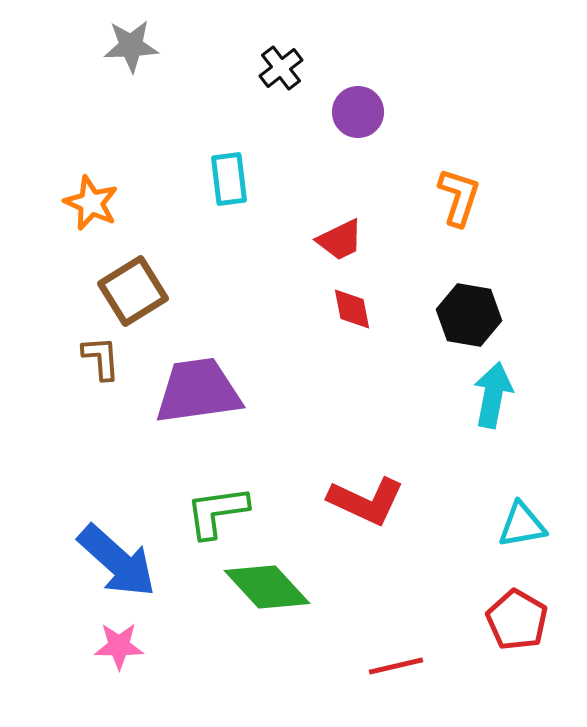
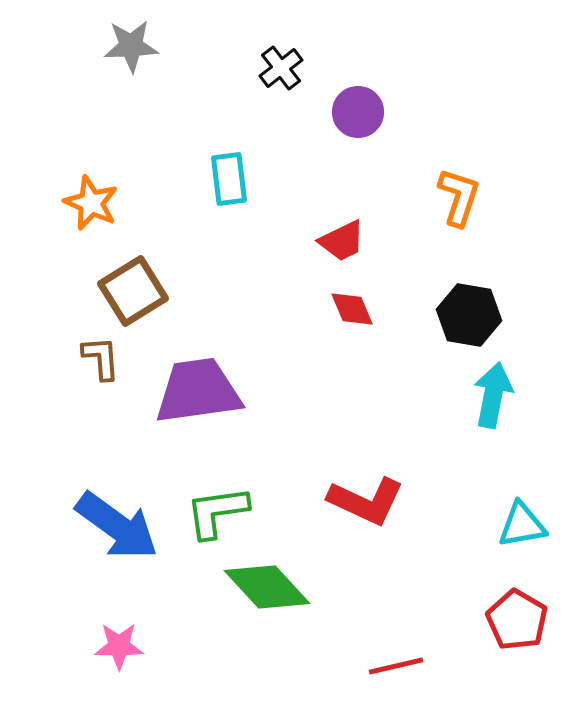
red trapezoid: moved 2 px right, 1 px down
red diamond: rotated 12 degrees counterclockwise
blue arrow: moved 35 px up; rotated 6 degrees counterclockwise
